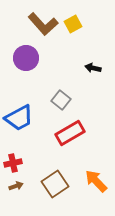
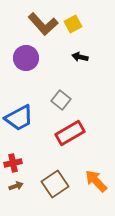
black arrow: moved 13 px left, 11 px up
